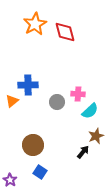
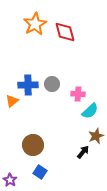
gray circle: moved 5 px left, 18 px up
